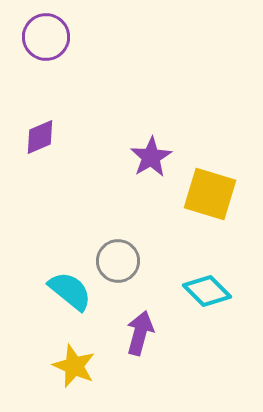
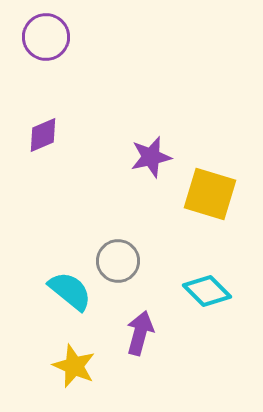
purple diamond: moved 3 px right, 2 px up
purple star: rotated 18 degrees clockwise
